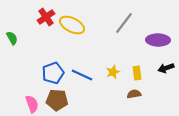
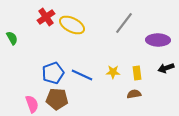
yellow star: rotated 24 degrees clockwise
brown pentagon: moved 1 px up
